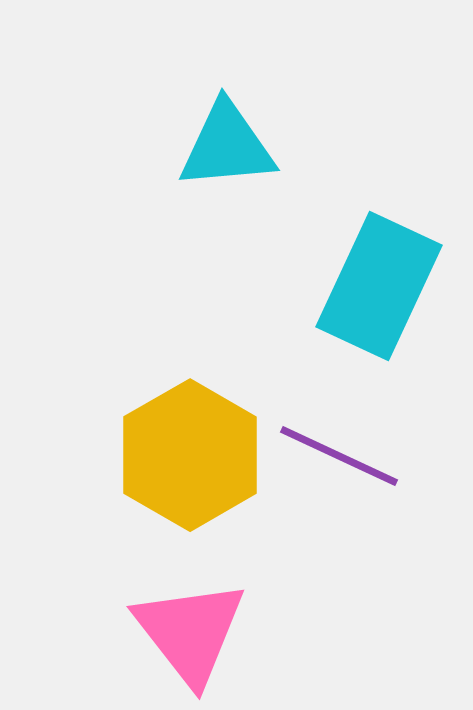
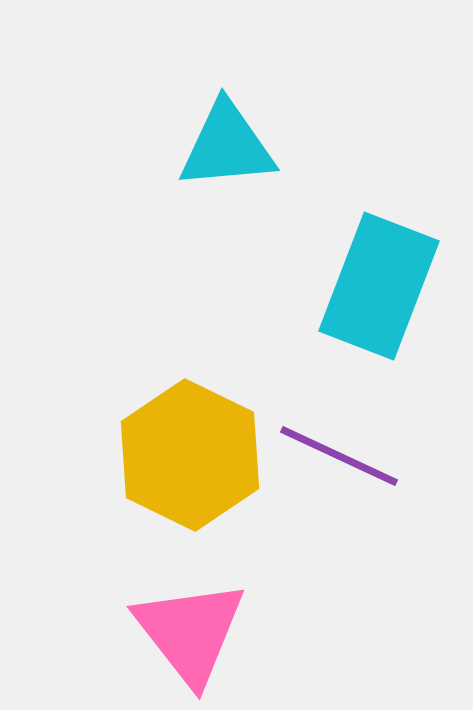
cyan rectangle: rotated 4 degrees counterclockwise
yellow hexagon: rotated 4 degrees counterclockwise
